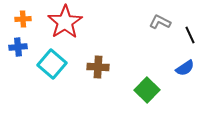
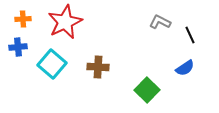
red star: rotated 8 degrees clockwise
